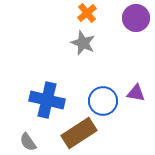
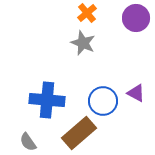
purple triangle: rotated 18 degrees clockwise
blue cross: rotated 8 degrees counterclockwise
brown rectangle: rotated 8 degrees counterclockwise
